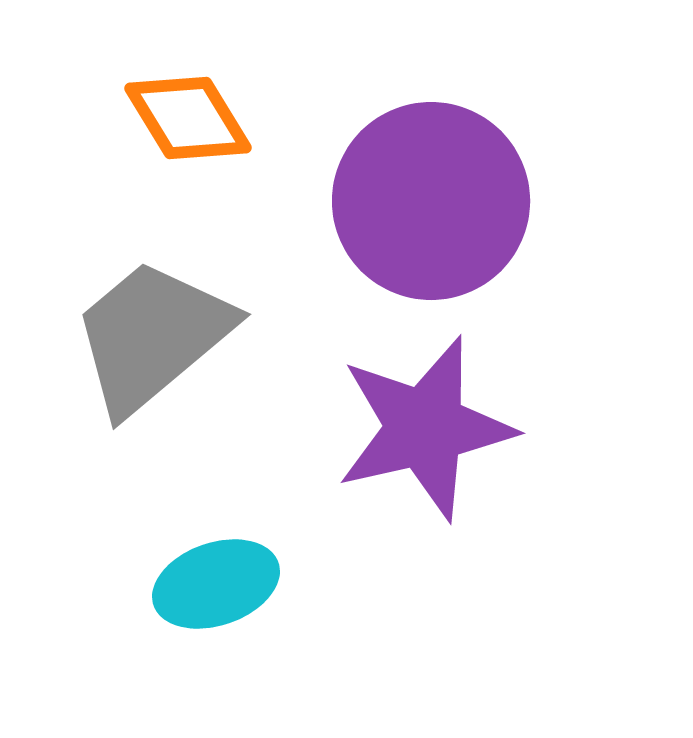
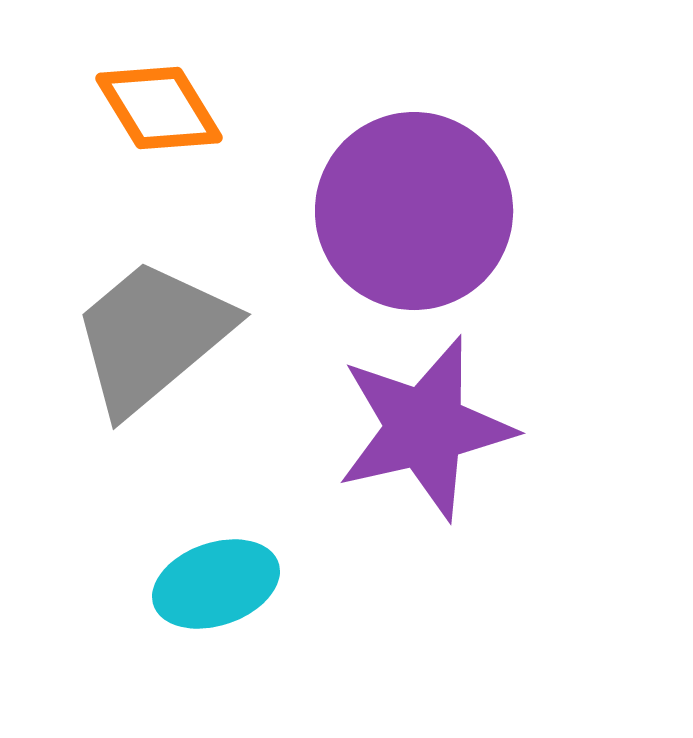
orange diamond: moved 29 px left, 10 px up
purple circle: moved 17 px left, 10 px down
